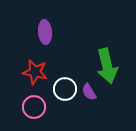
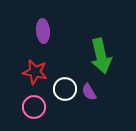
purple ellipse: moved 2 px left, 1 px up
green arrow: moved 6 px left, 10 px up
